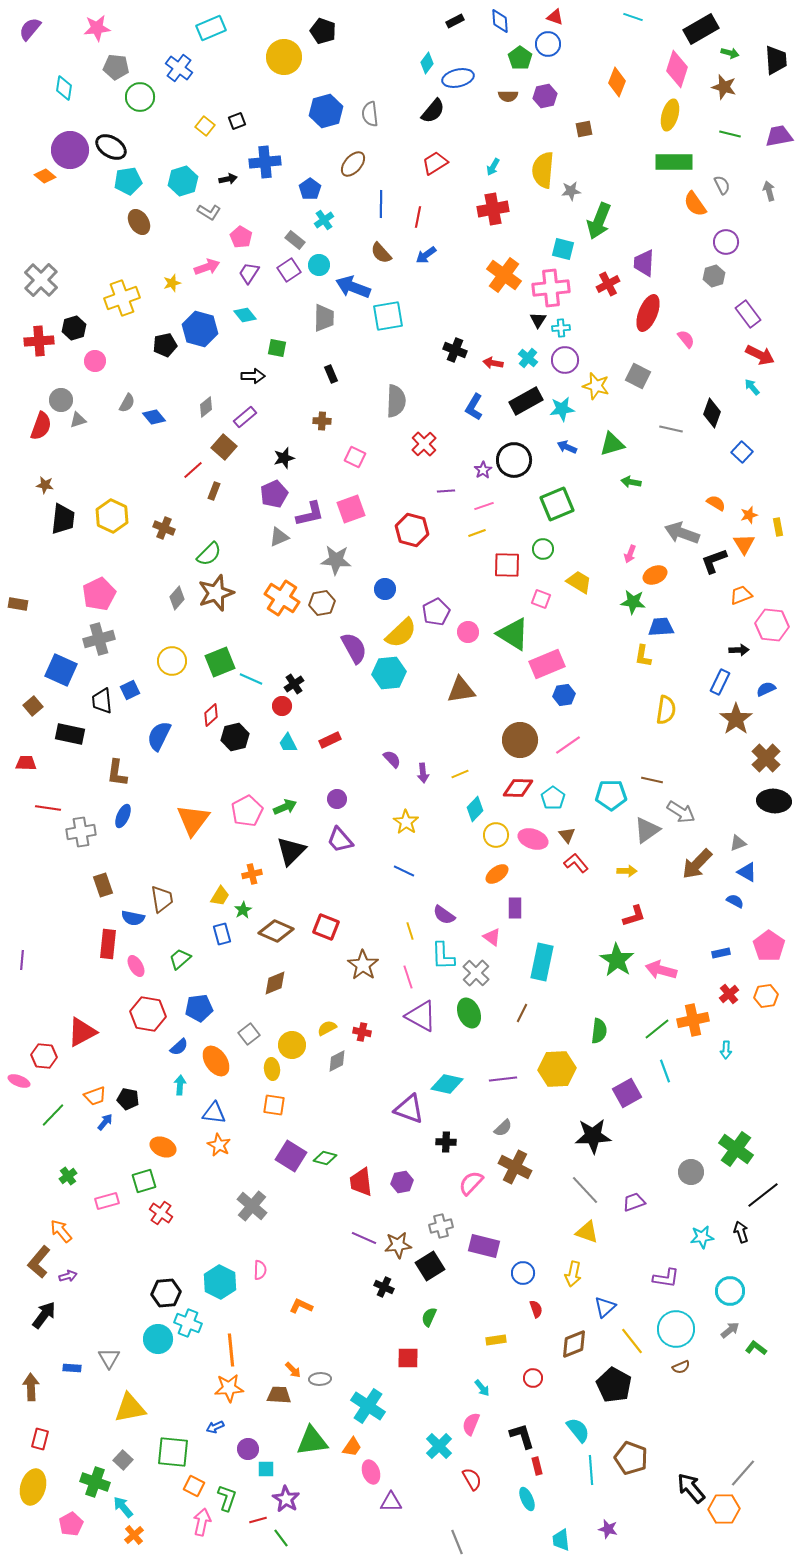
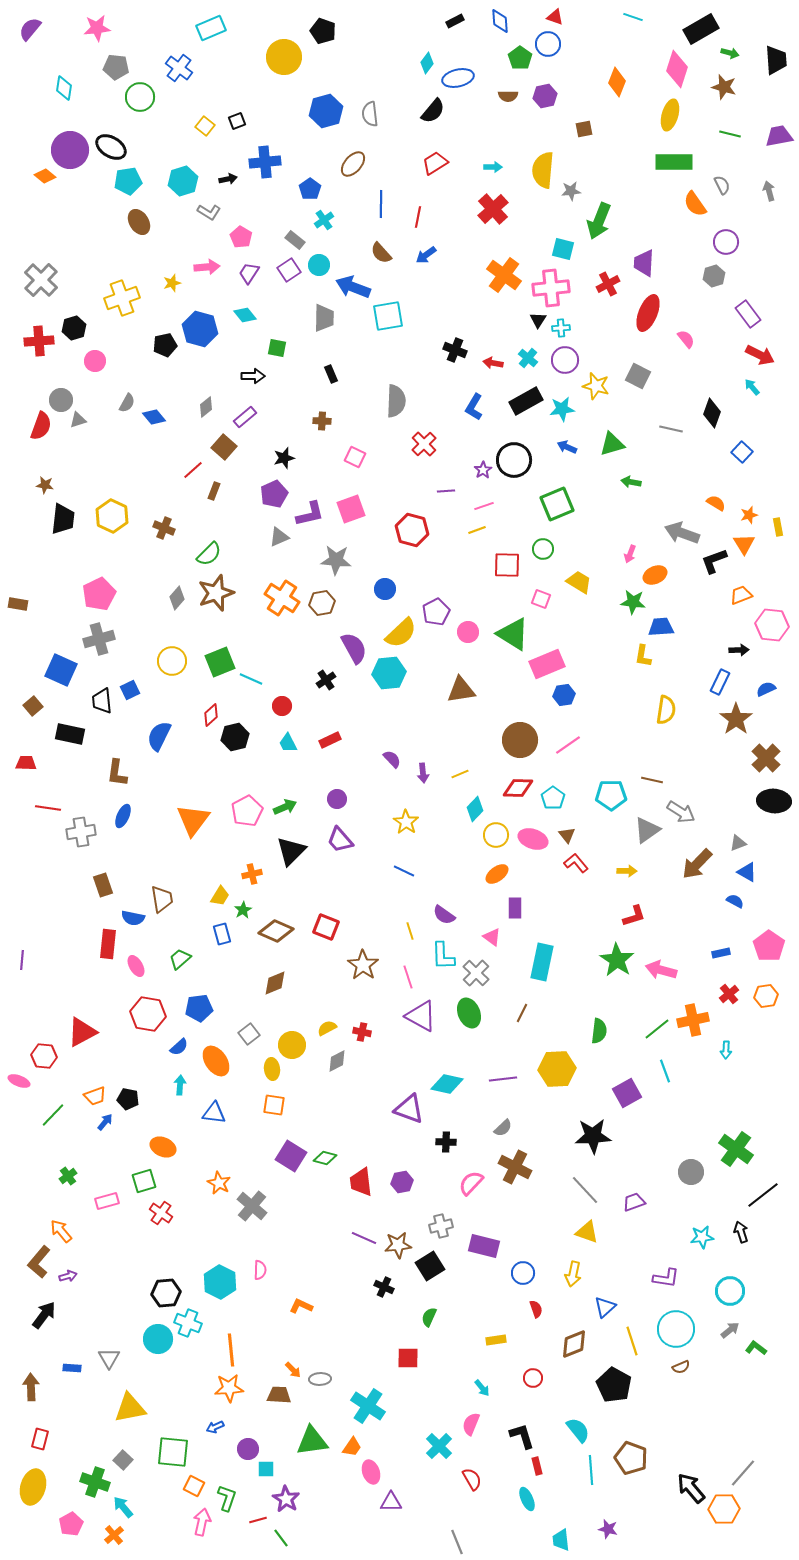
cyan arrow at (493, 167): rotated 120 degrees counterclockwise
red cross at (493, 209): rotated 32 degrees counterclockwise
pink arrow at (207, 267): rotated 15 degrees clockwise
yellow line at (477, 533): moved 3 px up
black cross at (294, 684): moved 32 px right, 4 px up
orange star at (219, 1145): moved 38 px down
yellow line at (632, 1341): rotated 20 degrees clockwise
orange cross at (134, 1535): moved 20 px left
